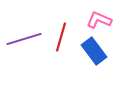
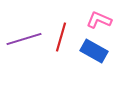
blue rectangle: rotated 24 degrees counterclockwise
